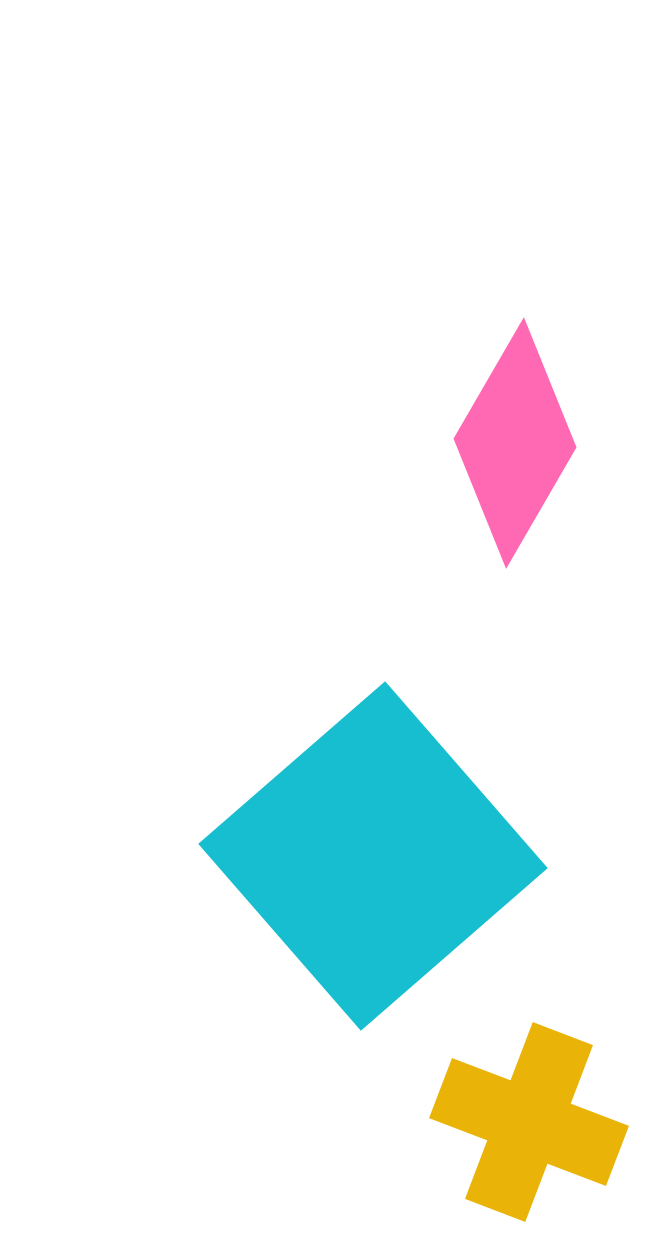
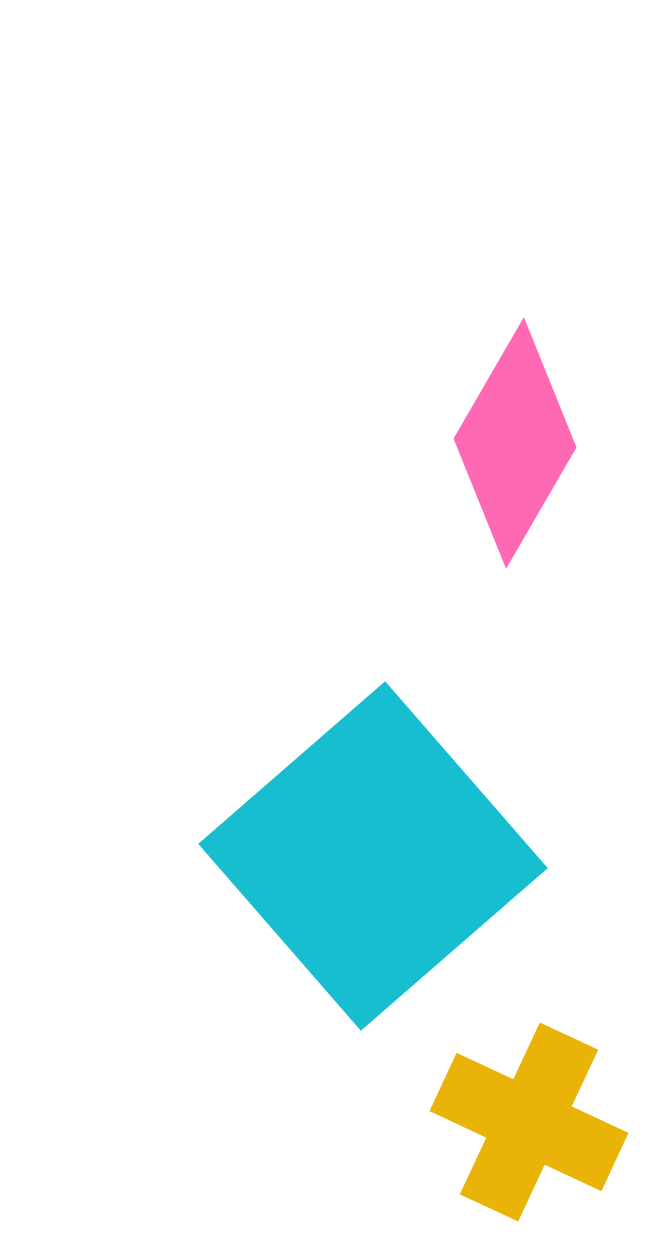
yellow cross: rotated 4 degrees clockwise
